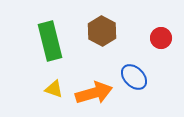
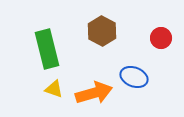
green rectangle: moved 3 px left, 8 px down
blue ellipse: rotated 24 degrees counterclockwise
